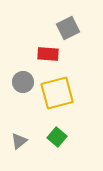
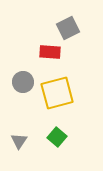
red rectangle: moved 2 px right, 2 px up
gray triangle: rotated 18 degrees counterclockwise
